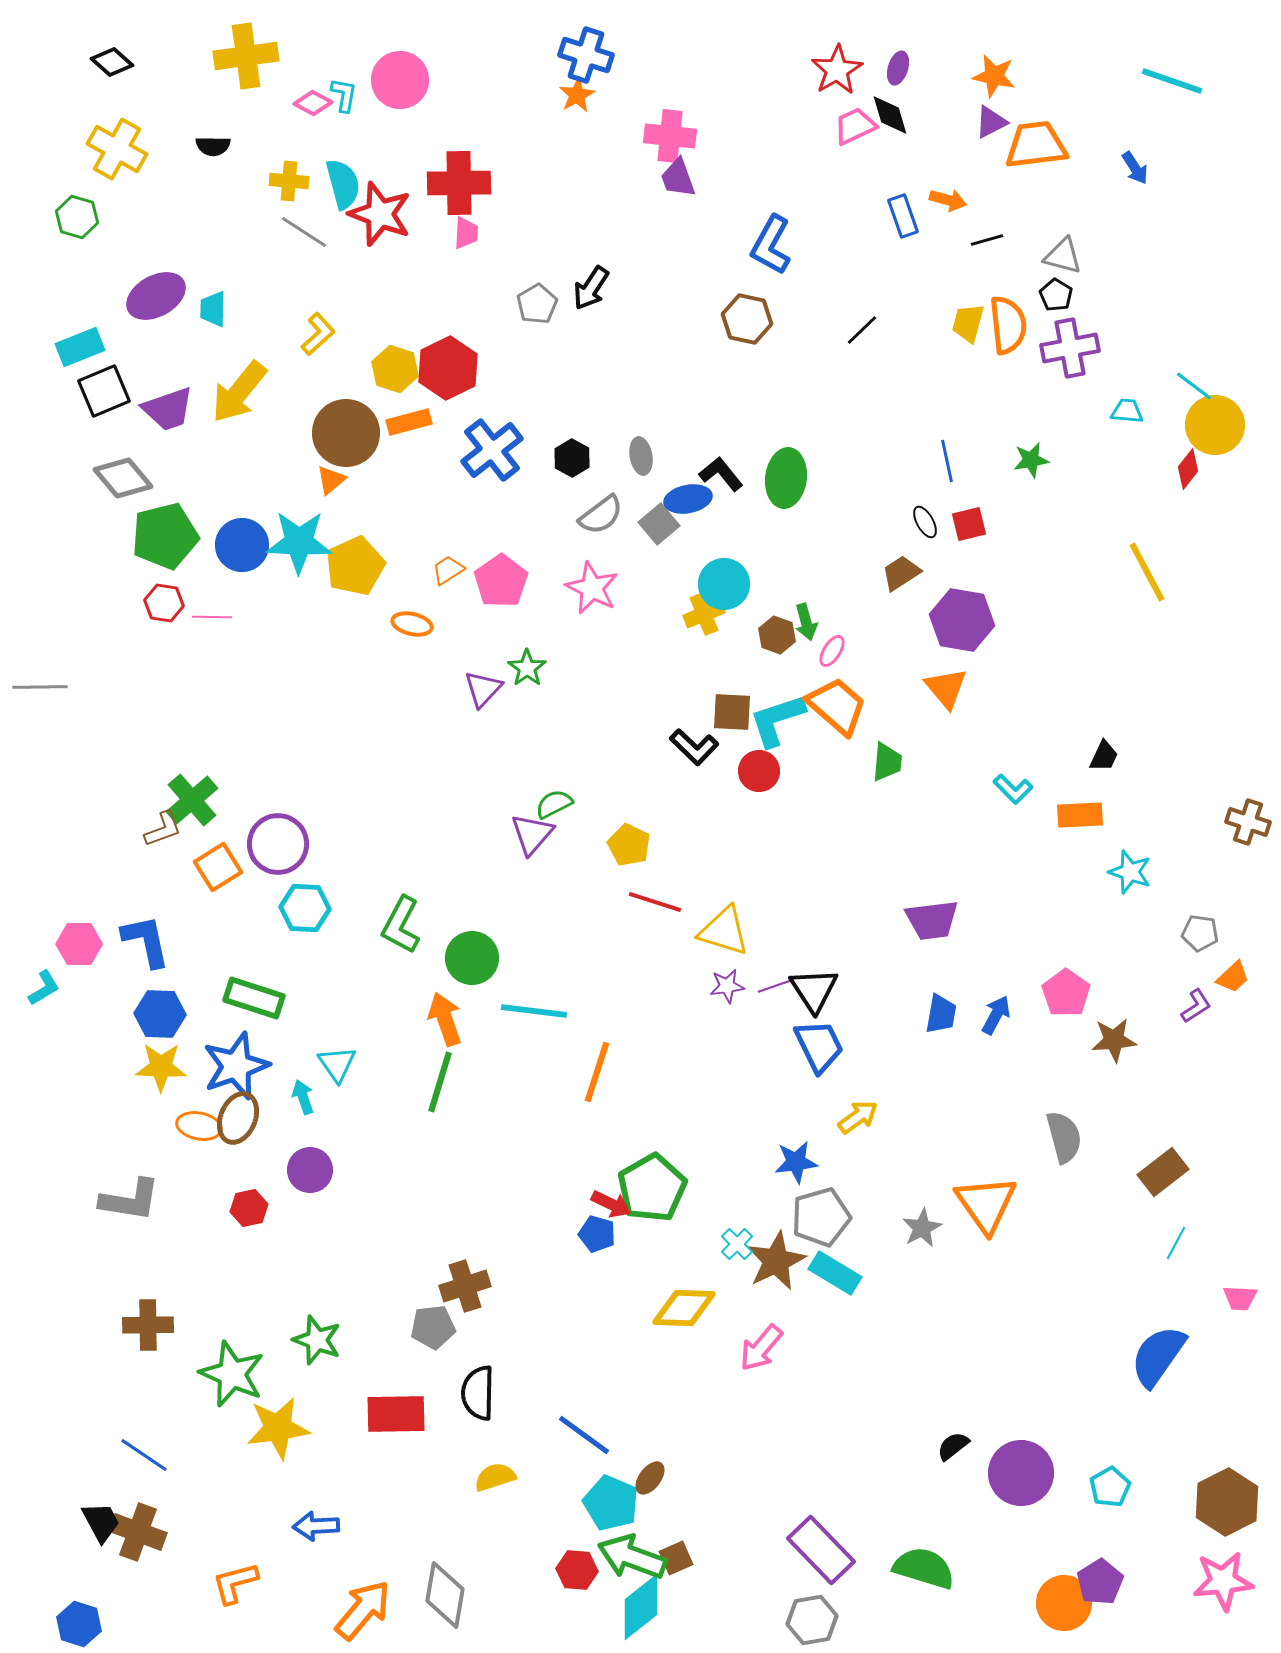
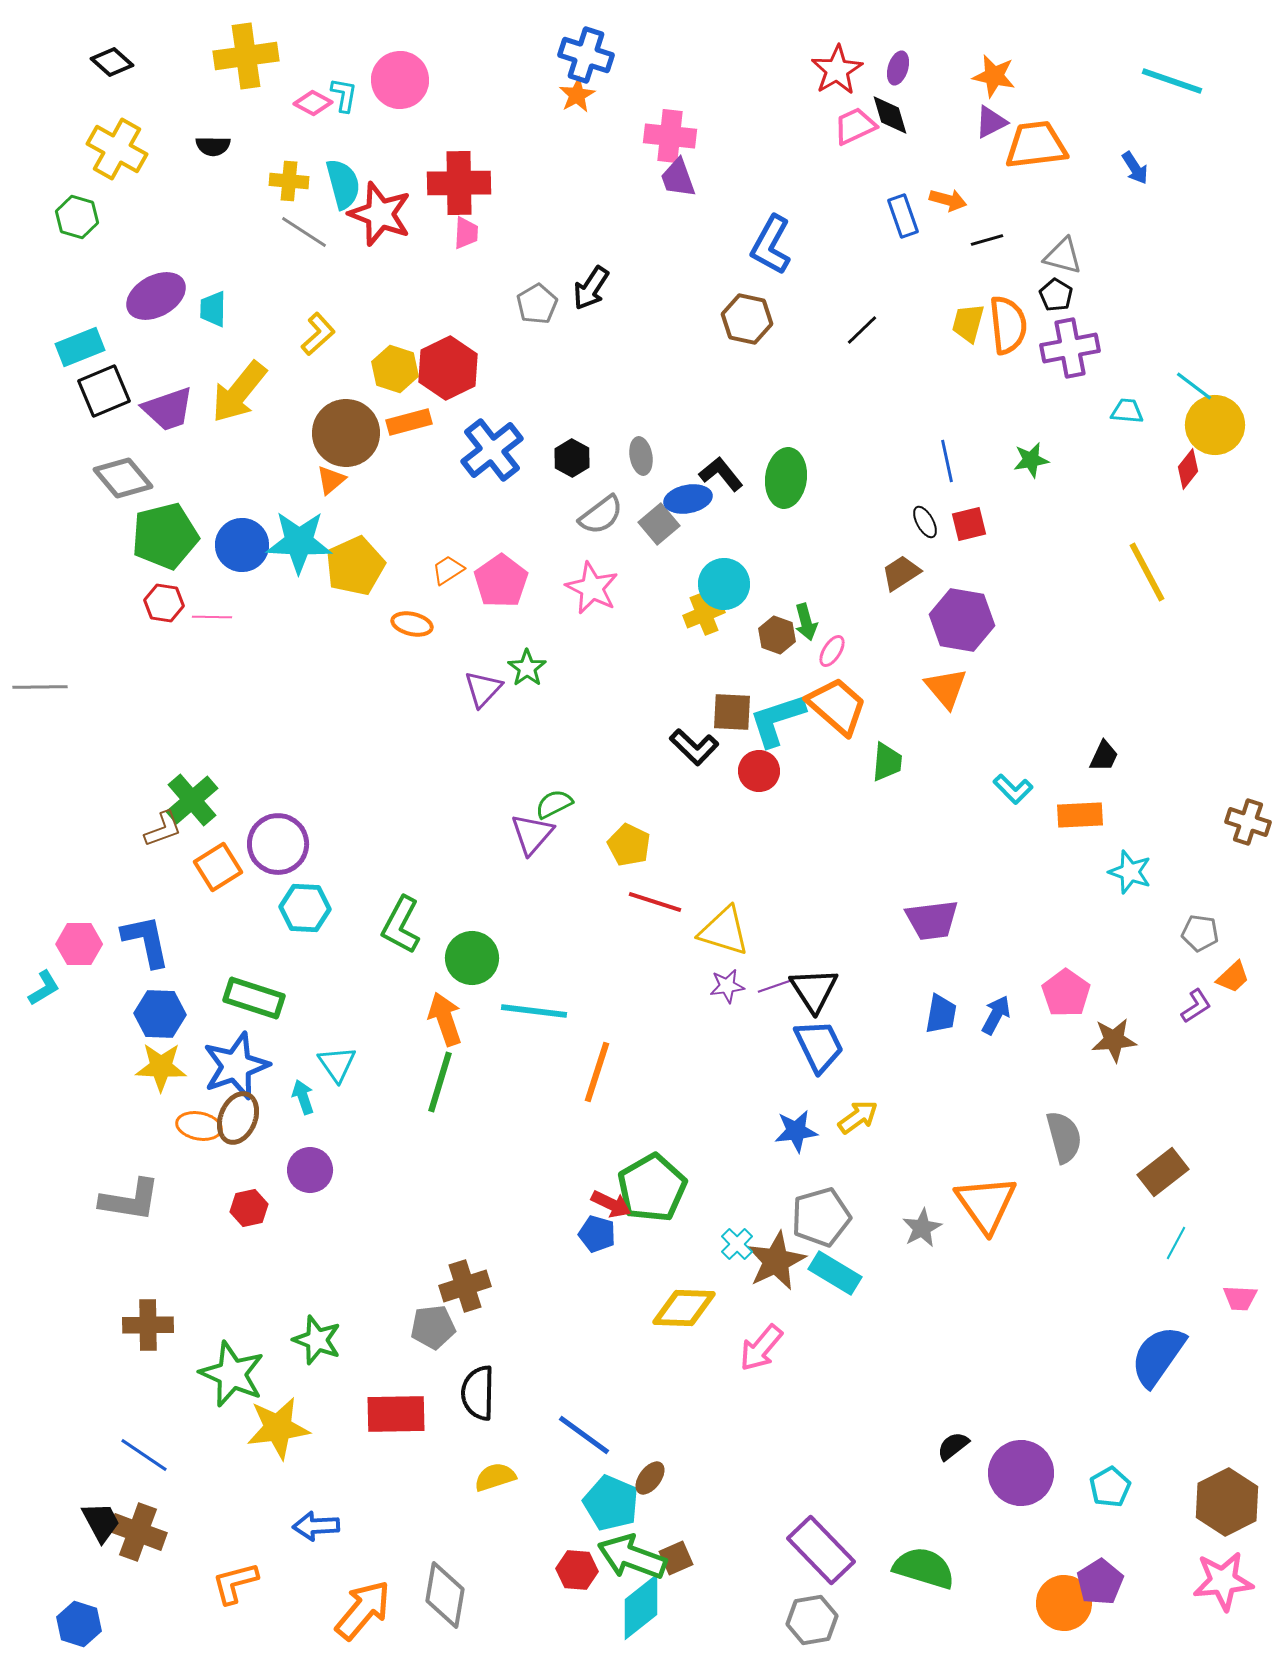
blue star at (796, 1162): moved 31 px up
